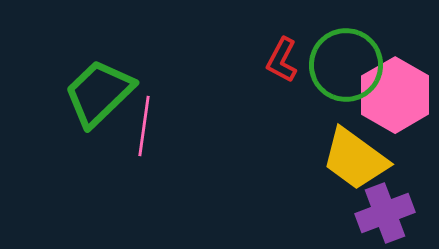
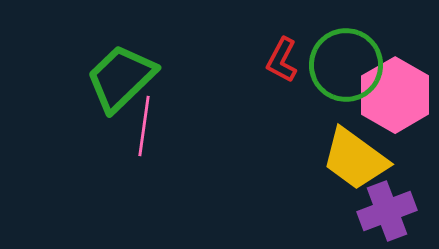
green trapezoid: moved 22 px right, 15 px up
purple cross: moved 2 px right, 2 px up
